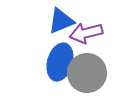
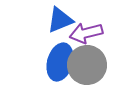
blue triangle: moved 1 px left, 1 px up
gray circle: moved 8 px up
